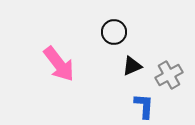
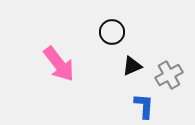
black circle: moved 2 px left
